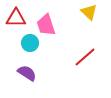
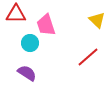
yellow triangle: moved 8 px right, 8 px down
red triangle: moved 4 px up
red line: moved 3 px right
